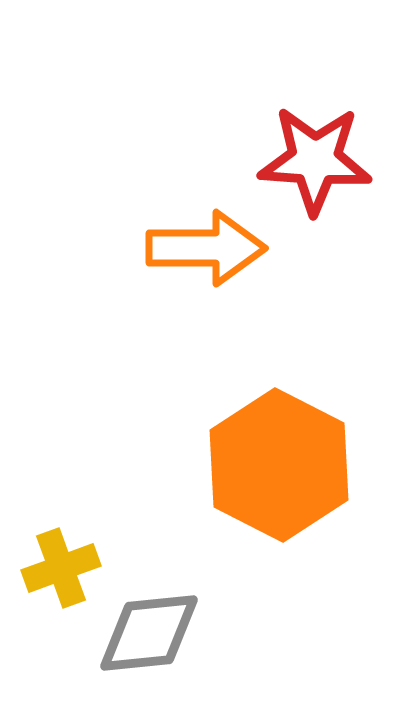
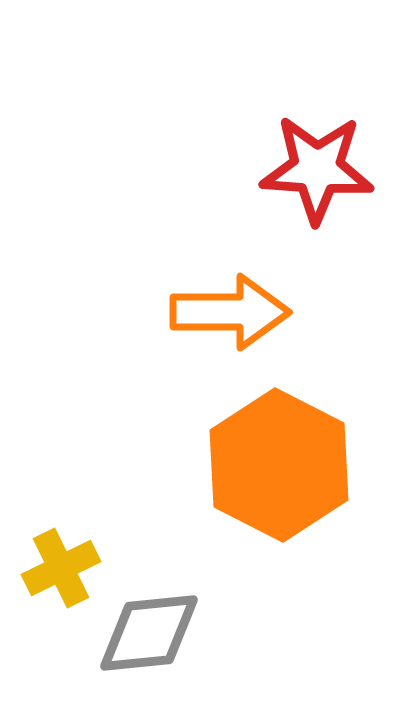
red star: moved 2 px right, 9 px down
orange arrow: moved 24 px right, 64 px down
yellow cross: rotated 6 degrees counterclockwise
